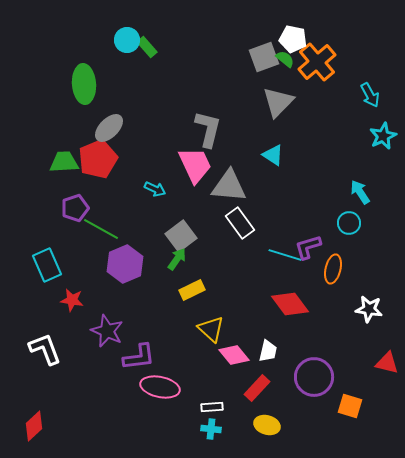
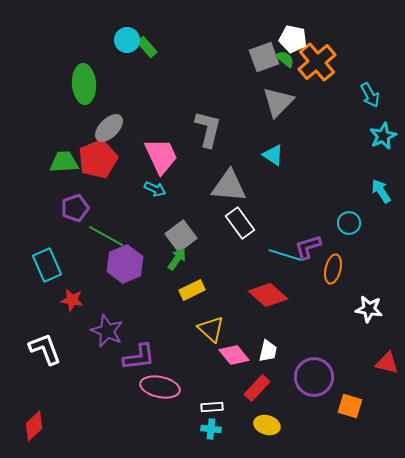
pink trapezoid at (195, 165): moved 34 px left, 9 px up
cyan arrow at (360, 192): moved 21 px right, 1 px up
green line at (101, 229): moved 5 px right, 7 px down
red diamond at (290, 304): moved 22 px left, 9 px up; rotated 12 degrees counterclockwise
